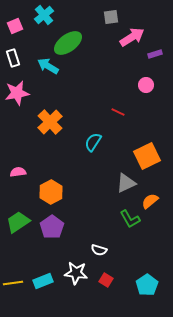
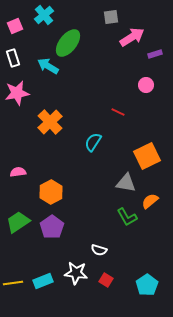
green ellipse: rotated 16 degrees counterclockwise
gray triangle: rotated 35 degrees clockwise
green L-shape: moved 3 px left, 2 px up
